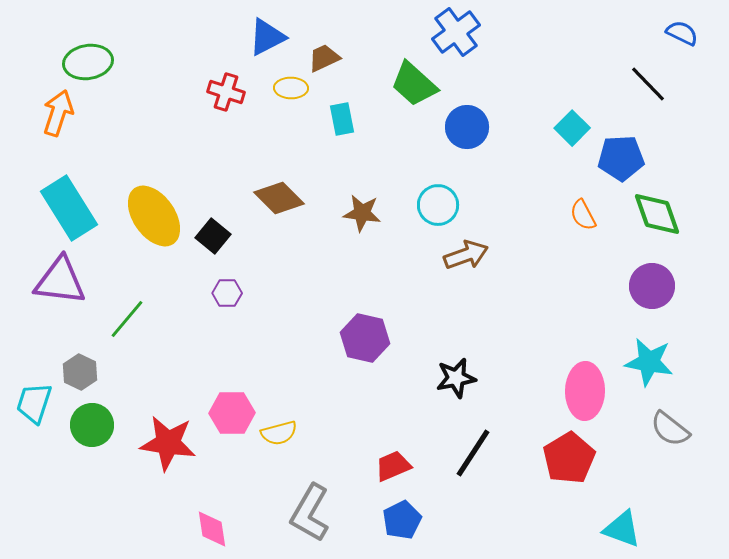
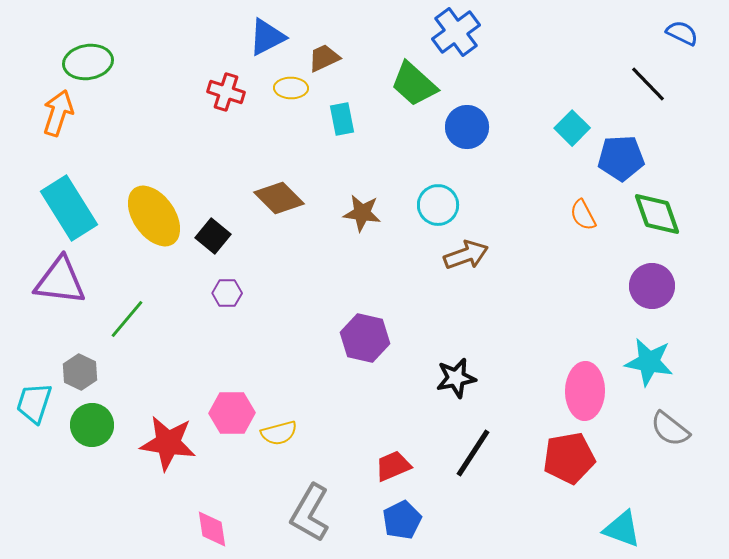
red pentagon at (569, 458): rotated 21 degrees clockwise
